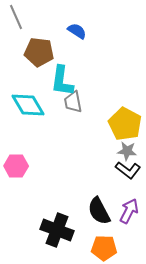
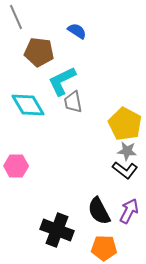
cyan L-shape: rotated 56 degrees clockwise
black L-shape: moved 3 px left
